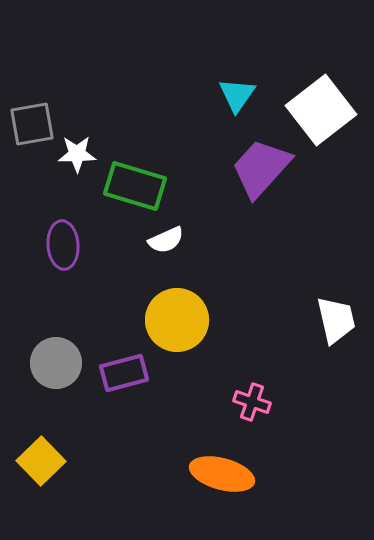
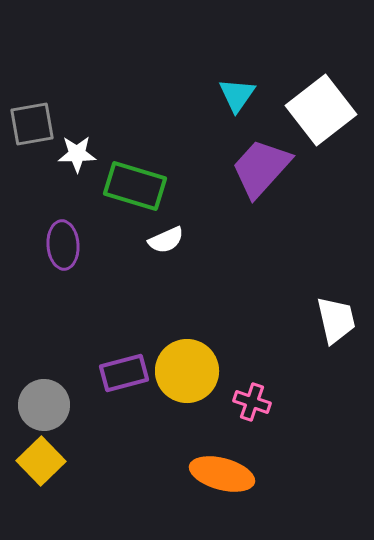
yellow circle: moved 10 px right, 51 px down
gray circle: moved 12 px left, 42 px down
